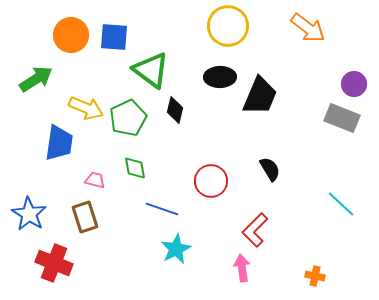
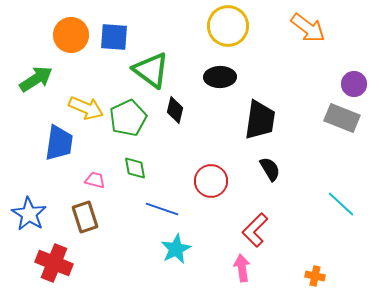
black trapezoid: moved 24 px down; rotated 15 degrees counterclockwise
